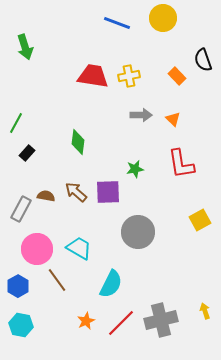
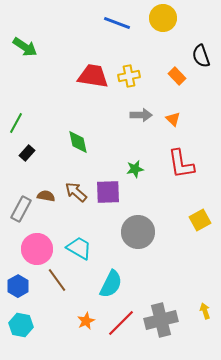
green arrow: rotated 40 degrees counterclockwise
black semicircle: moved 2 px left, 4 px up
green diamond: rotated 20 degrees counterclockwise
